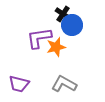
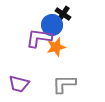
blue circle: moved 20 px left
purple L-shape: rotated 16 degrees clockwise
gray L-shape: rotated 30 degrees counterclockwise
